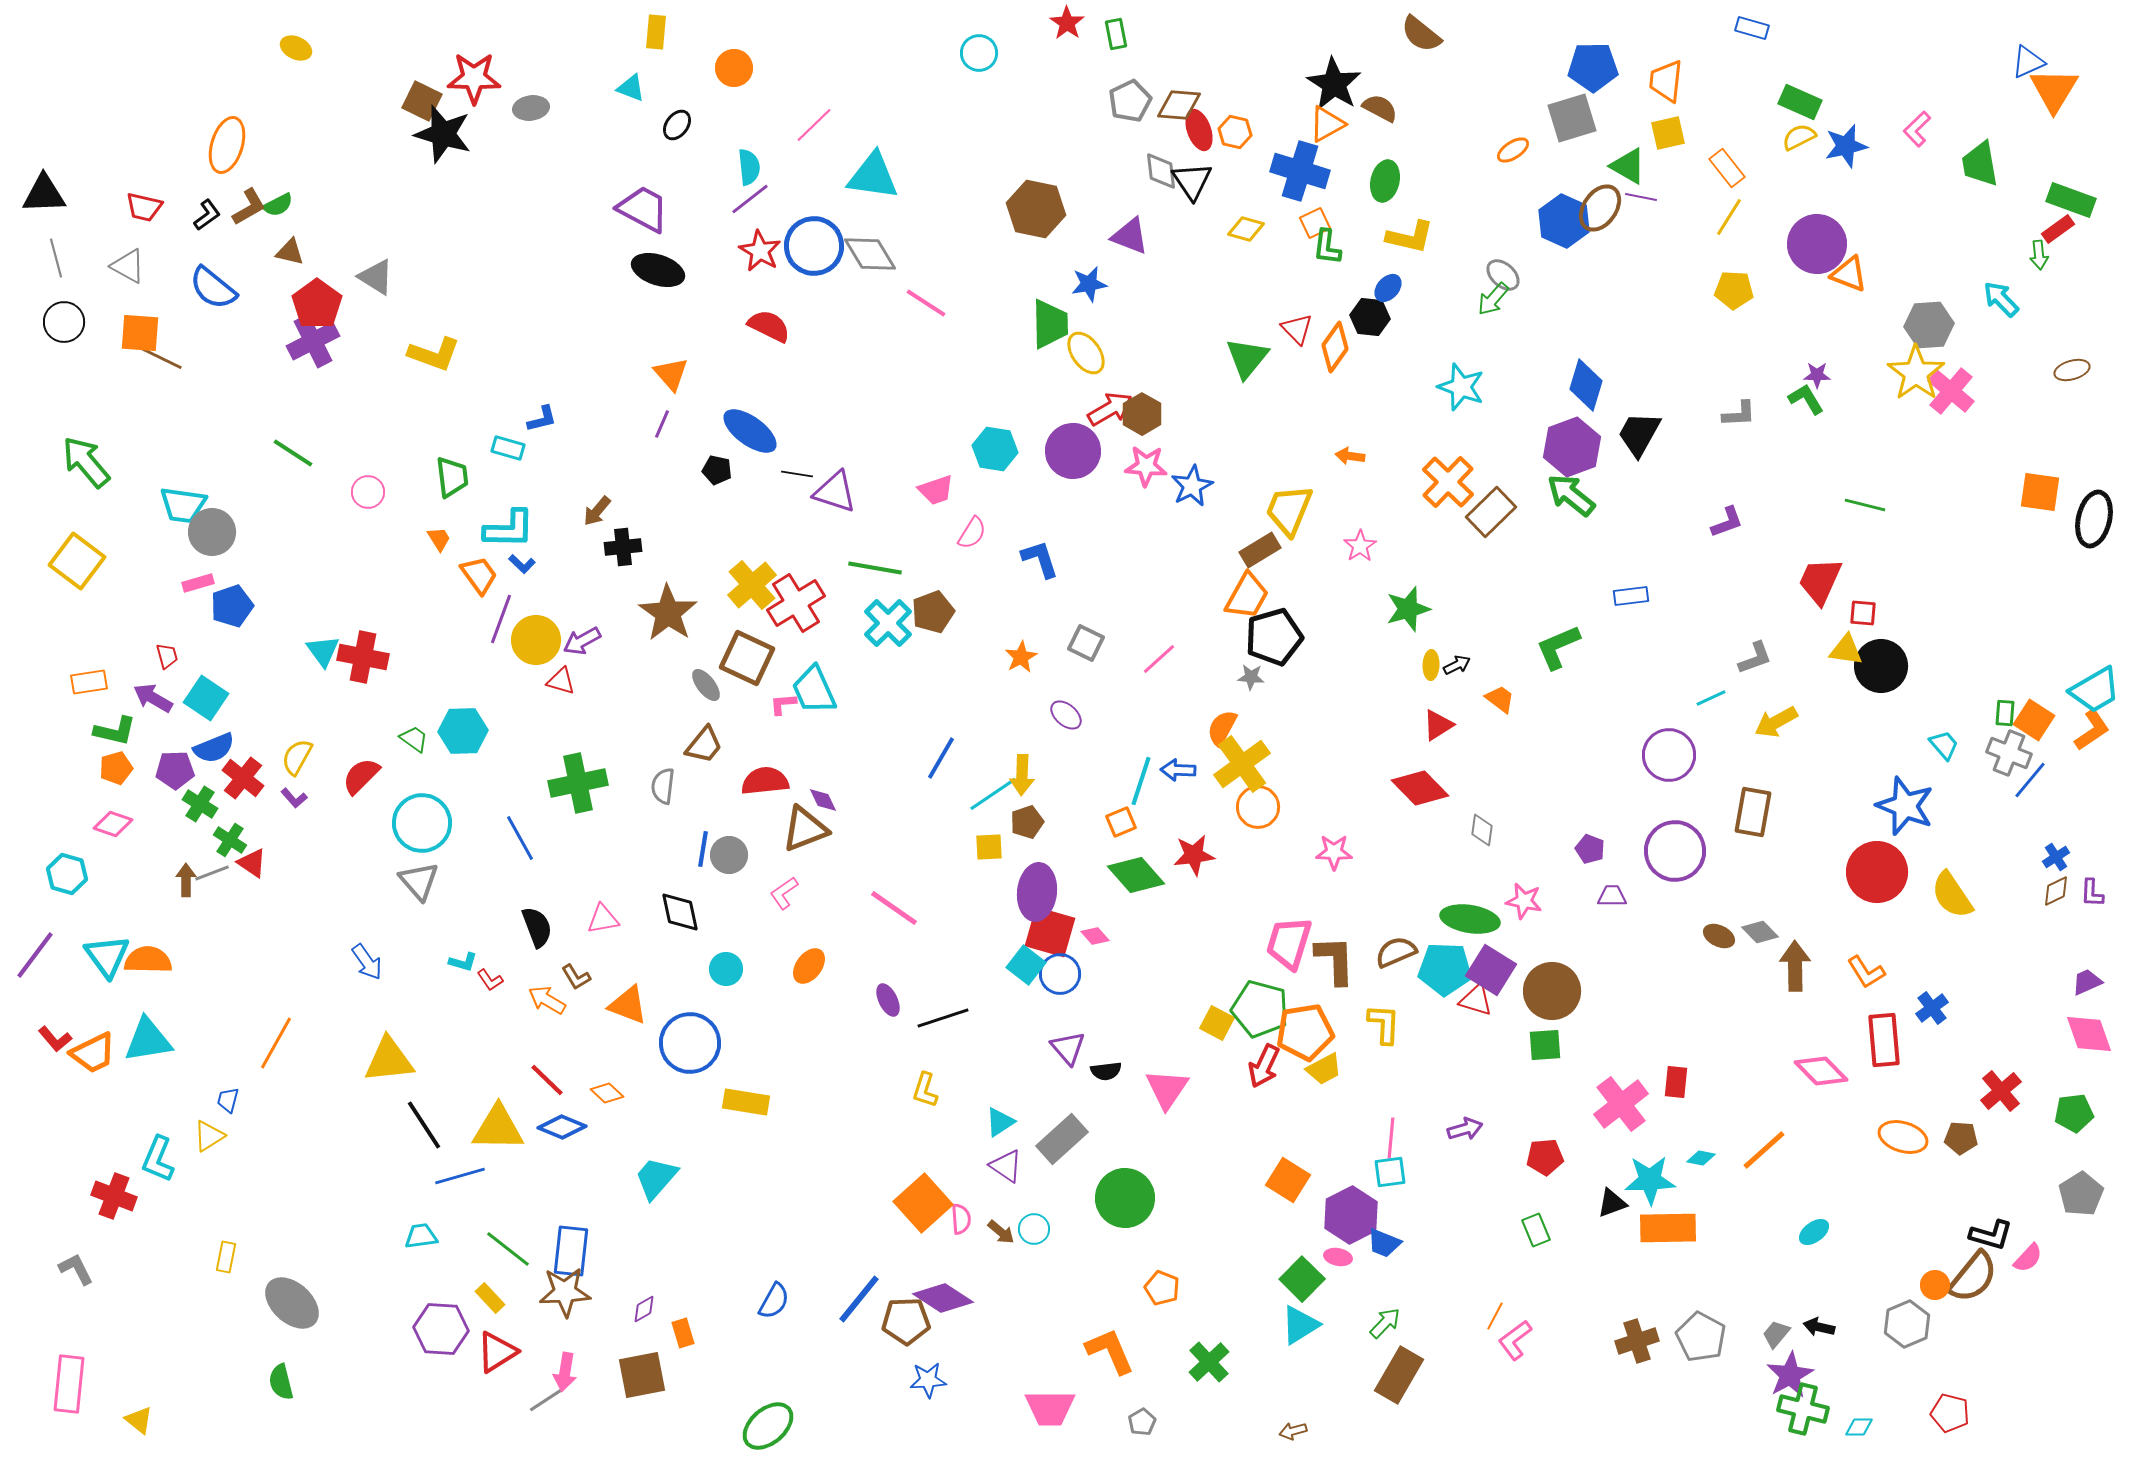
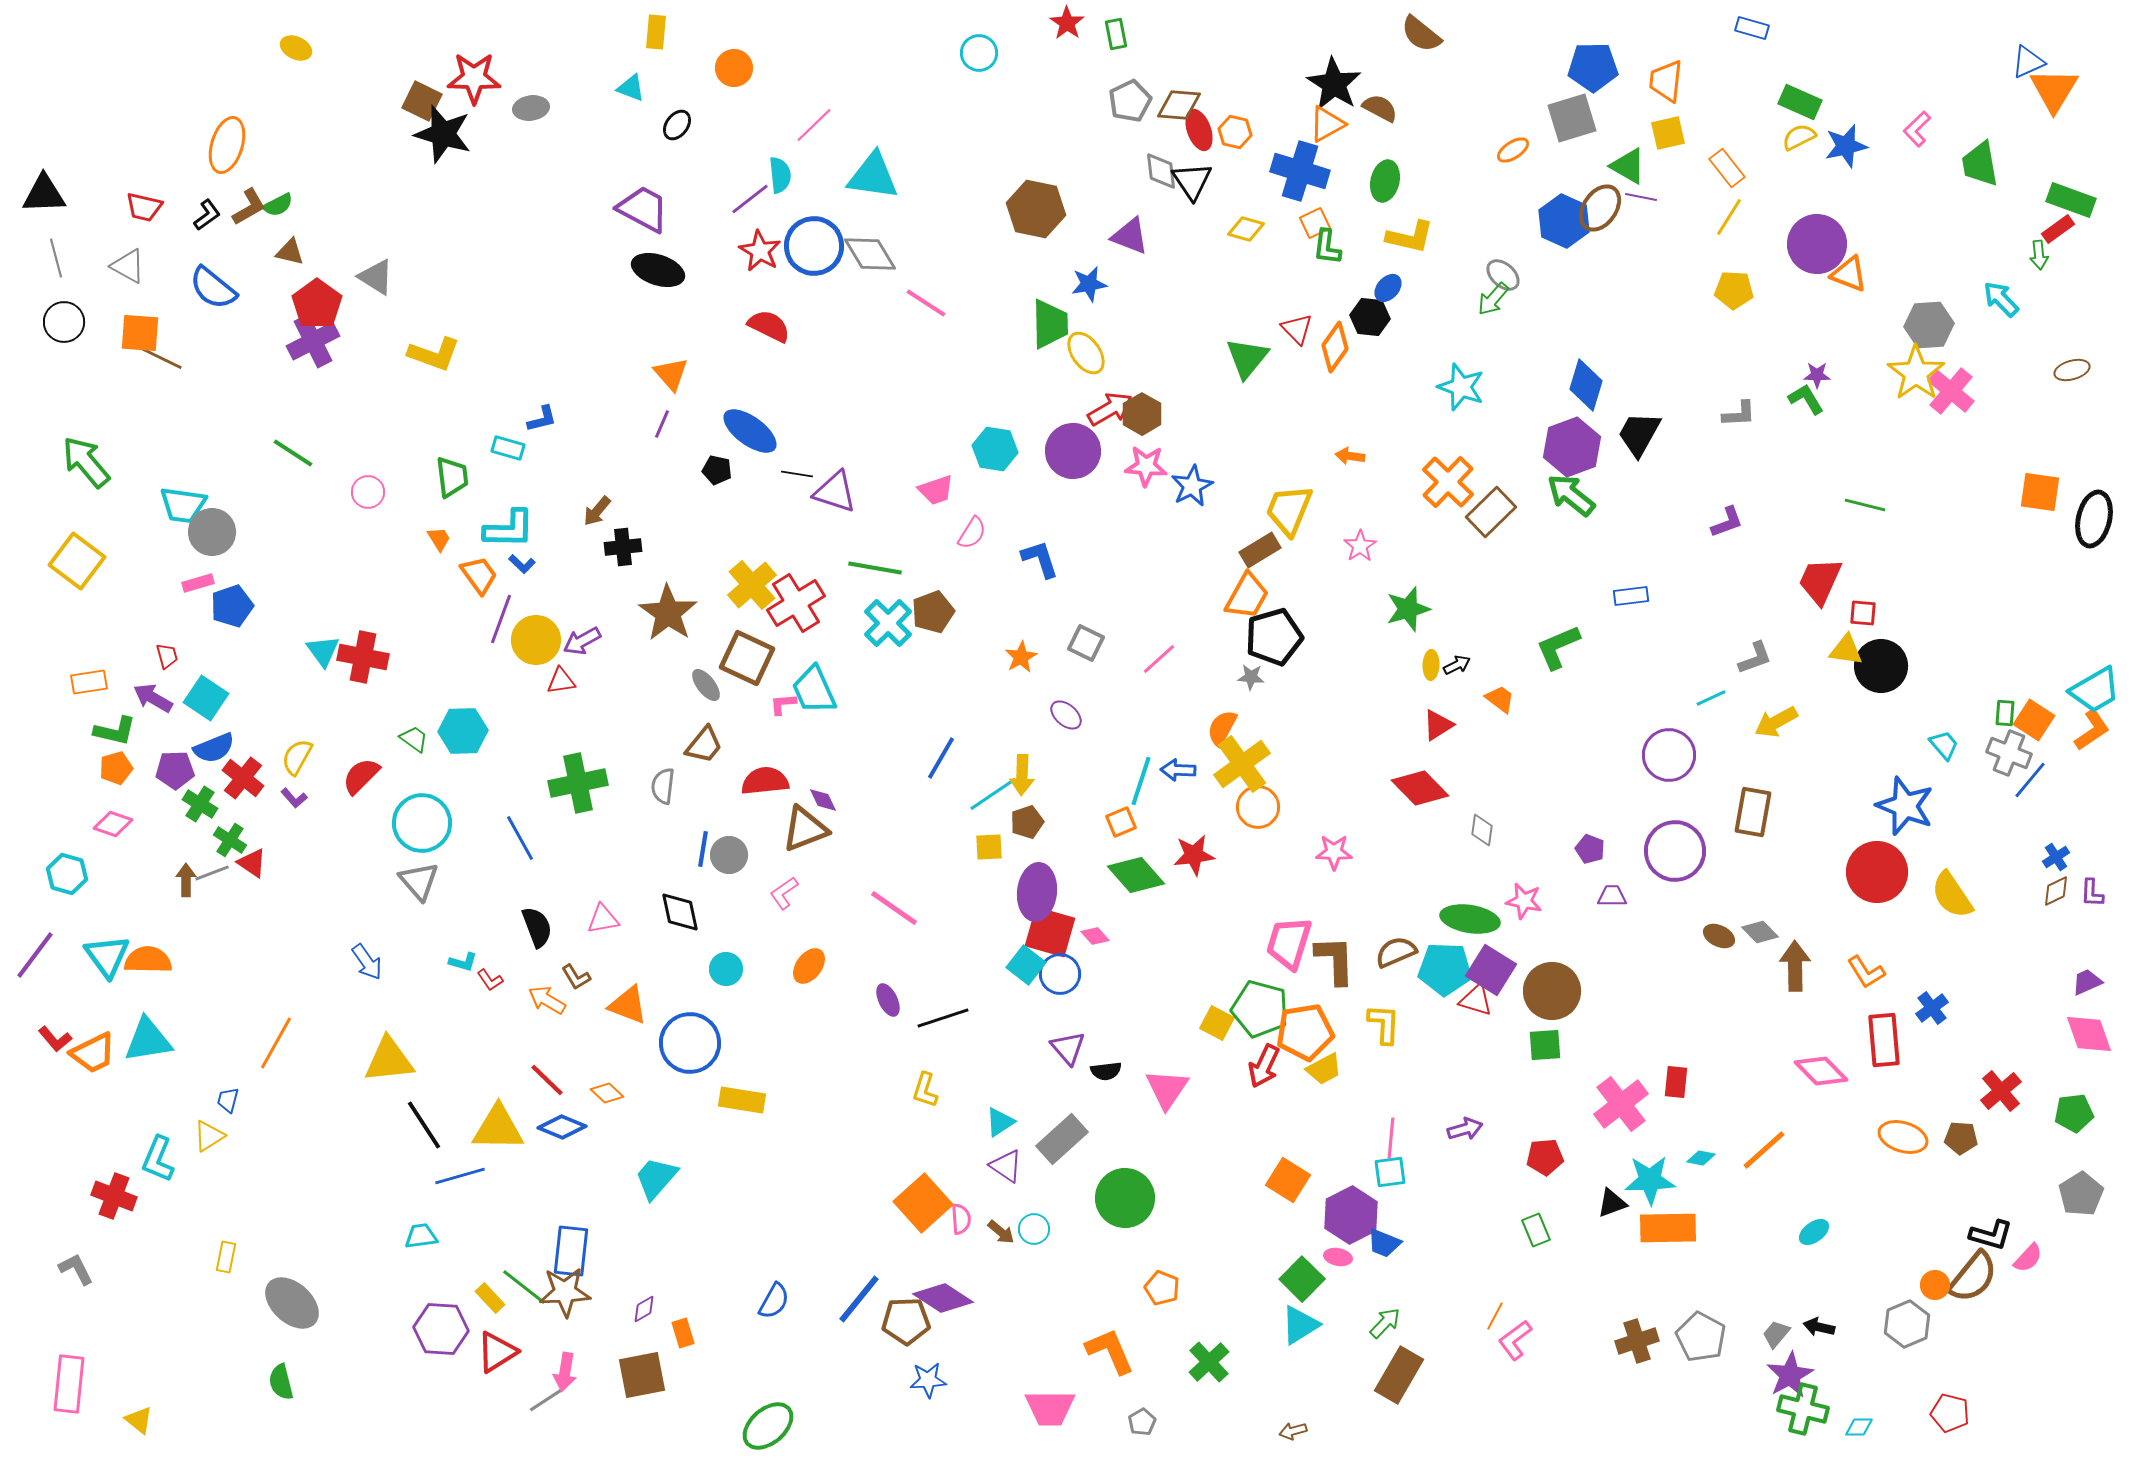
cyan semicircle at (749, 167): moved 31 px right, 8 px down
red triangle at (561, 681): rotated 24 degrees counterclockwise
yellow rectangle at (746, 1102): moved 4 px left, 2 px up
green line at (508, 1249): moved 16 px right, 38 px down
